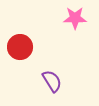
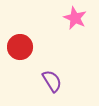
pink star: rotated 25 degrees clockwise
